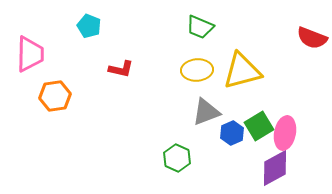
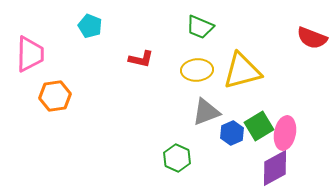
cyan pentagon: moved 1 px right
red L-shape: moved 20 px right, 10 px up
